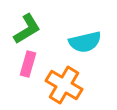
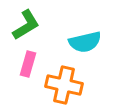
green L-shape: moved 1 px left, 4 px up
orange cross: rotated 18 degrees counterclockwise
